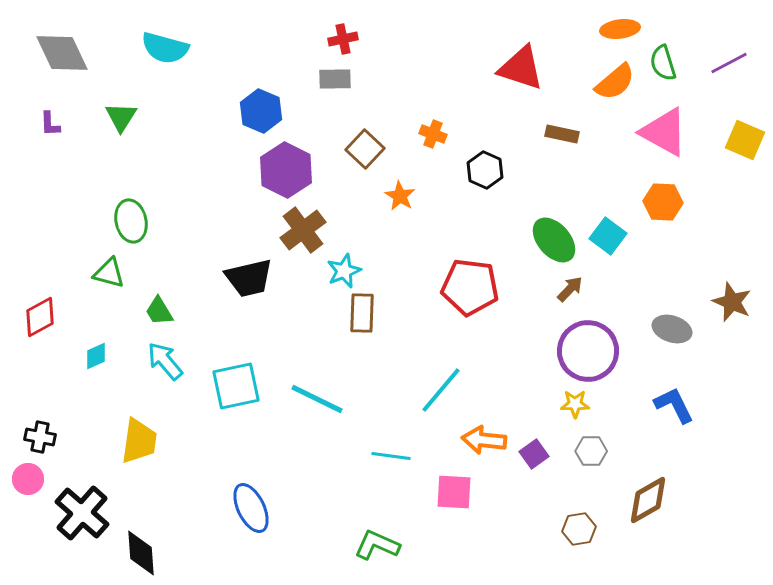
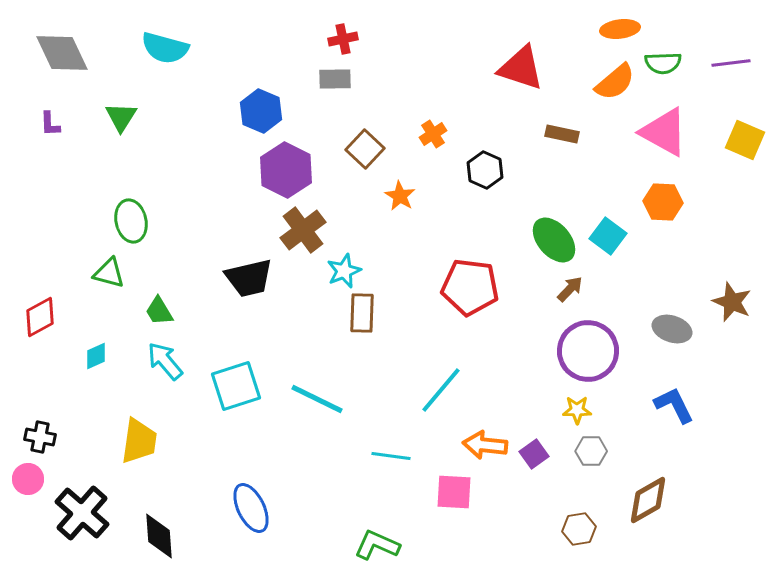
green semicircle at (663, 63): rotated 75 degrees counterclockwise
purple line at (729, 63): moved 2 px right; rotated 21 degrees clockwise
orange cross at (433, 134): rotated 36 degrees clockwise
cyan square at (236, 386): rotated 6 degrees counterclockwise
yellow star at (575, 404): moved 2 px right, 6 px down
orange arrow at (484, 440): moved 1 px right, 5 px down
black diamond at (141, 553): moved 18 px right, 17 px up
